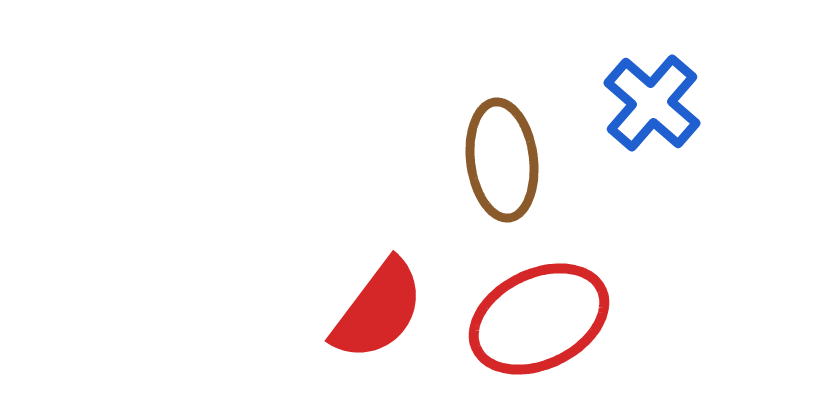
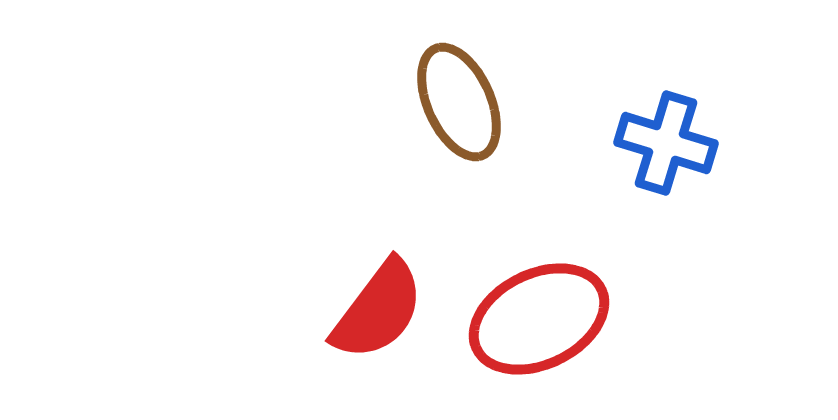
blue cross: moved 14 px right, 40 px down; rotated 24 degrees counterclockwise
brown ellipse: moved 43 px left, 58 px up; rotated 17 degrees counterclockwise
